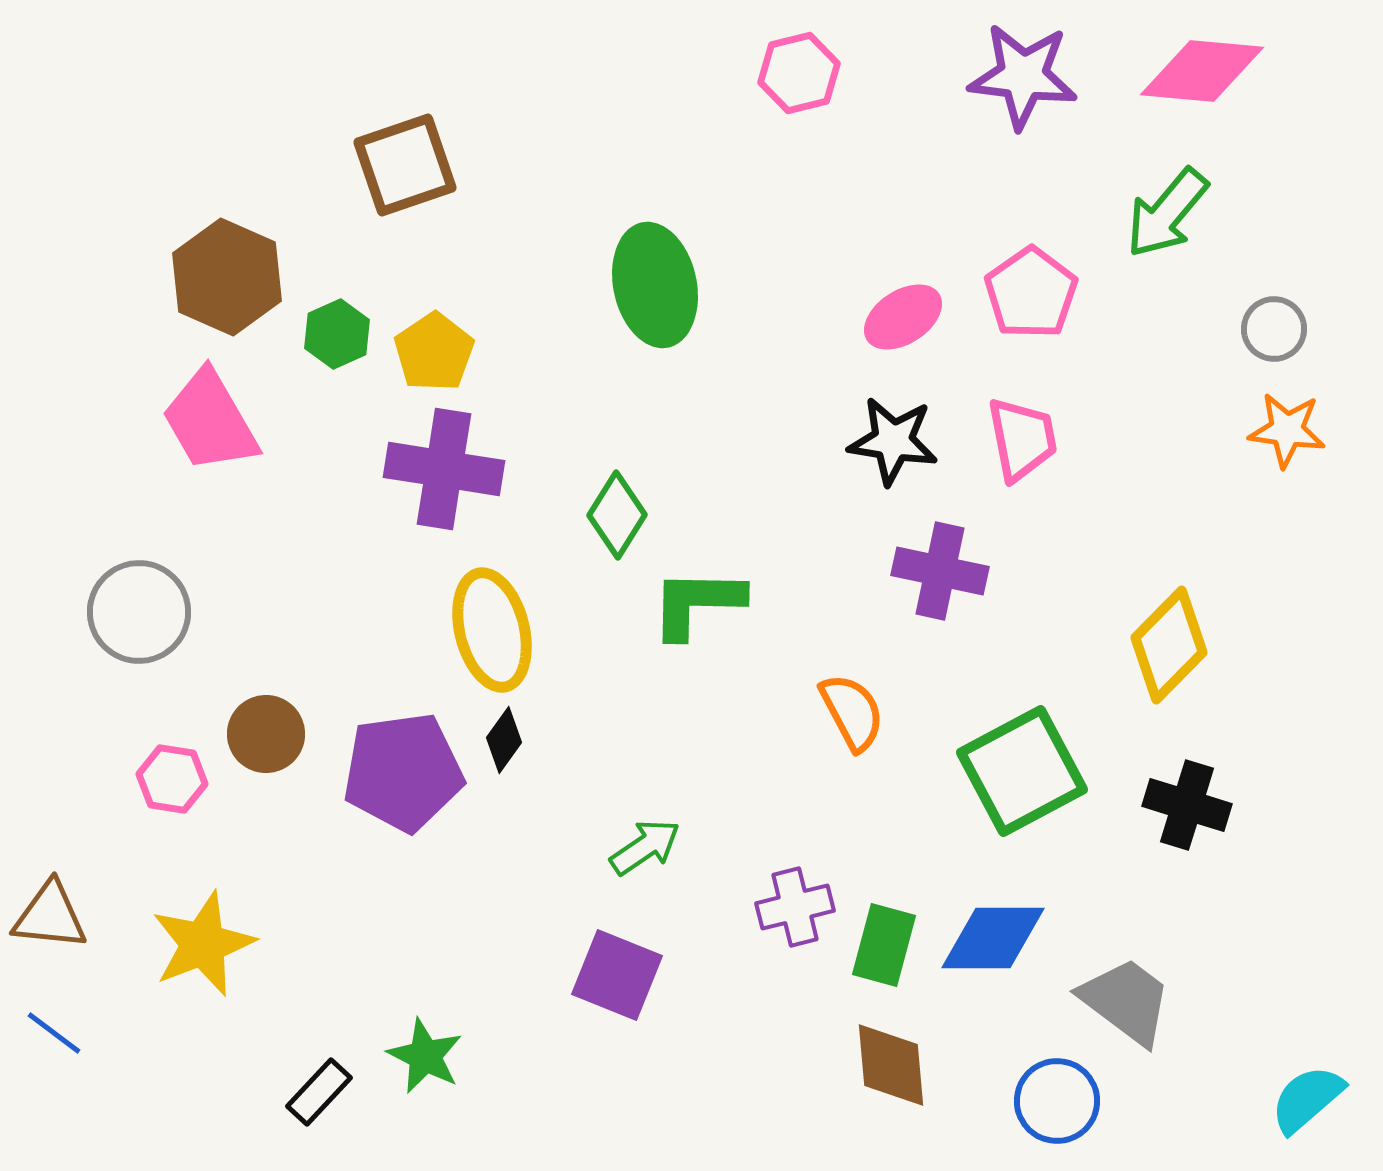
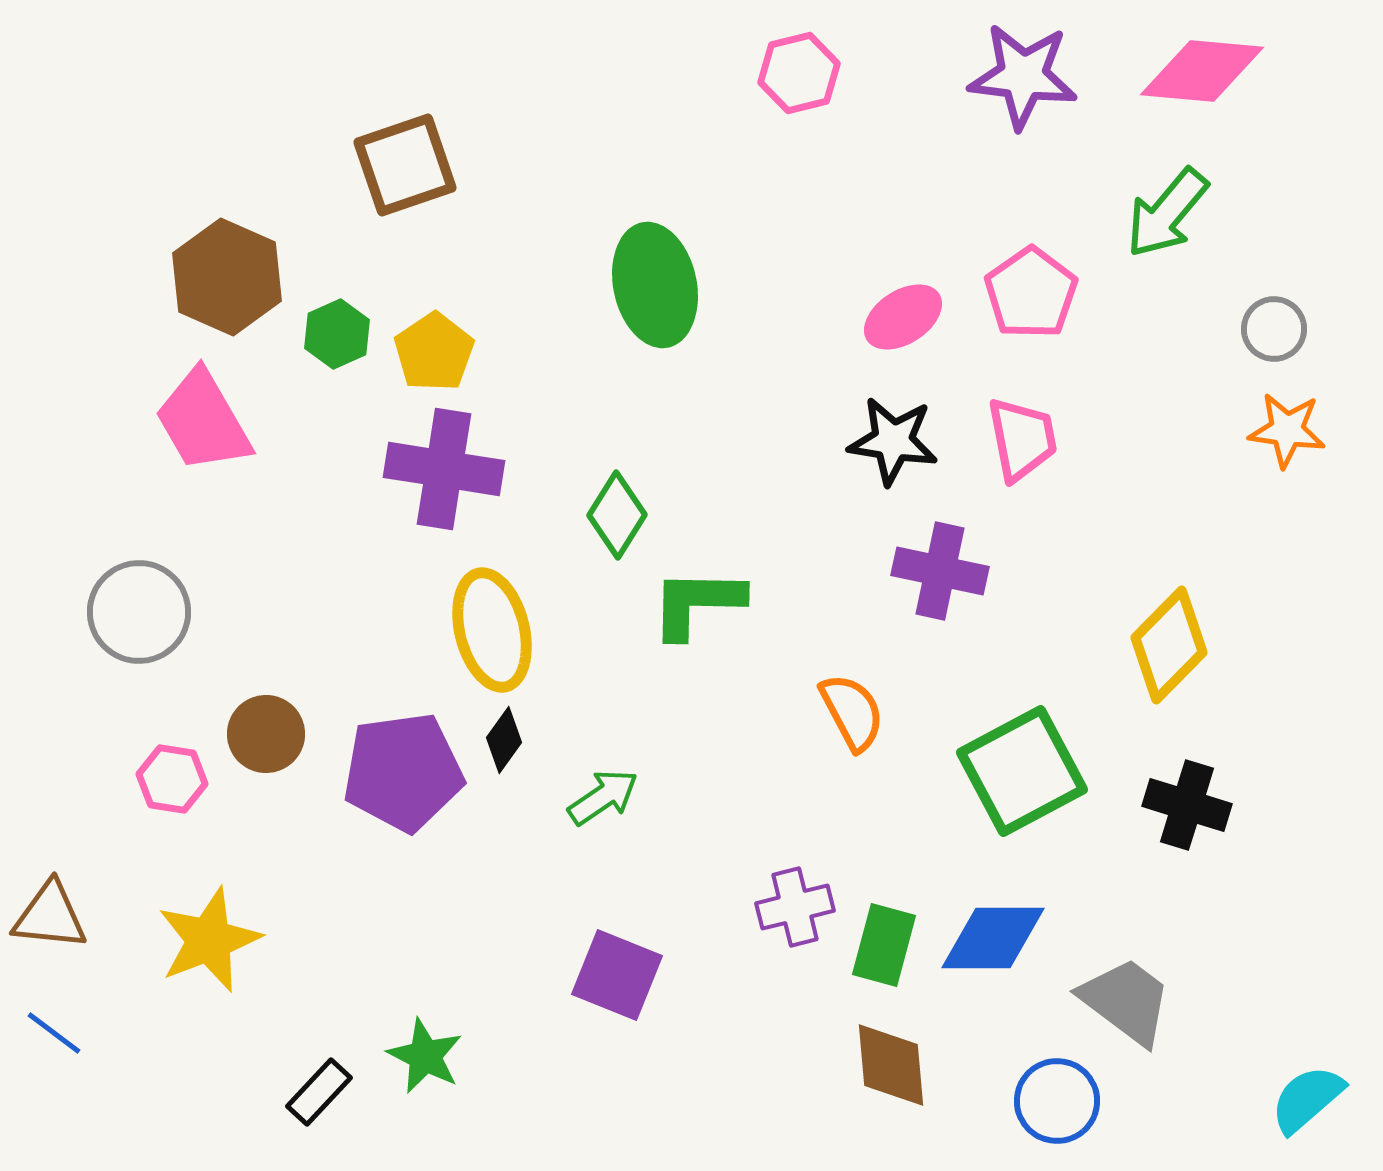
pink trapezoid at (210, 421): moved 7 px left
green arrow at (645, 847): moved 42 px left, 50 px up
yellow star at (203, 944): moved 6 px right, 4 px up
